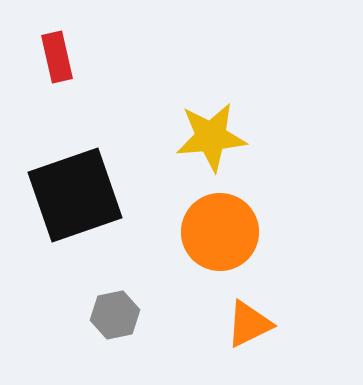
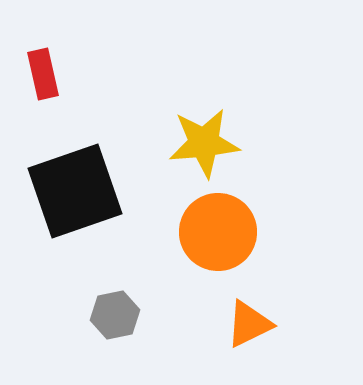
red rectangle: moved 14 px left, 17 px down
yellow star: moved 7 px left, 6 px down
black square: moved 4 px up
orange circle: moved 2 px left
